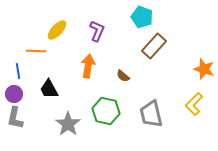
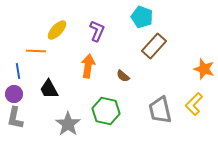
gray trapezoid: moved 9 px right, 4 px up
